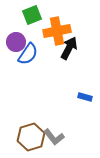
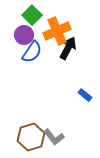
green square: rotated 24 degrees counterclockwise
orange cross: rotated 12 degrees counterclockwise
purple circle: moved 8 px right, 7 px up
black arrow: moved 1 px left
blue semicircle: moved 4 px right, 2 px up
blue rectangle: moved 2 px up; rotated 24 degrees clockwise
